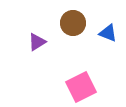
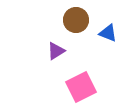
brown circle: moved 3 px right, 3 px up
purple triangle: moved 19 px right, 9 px down
